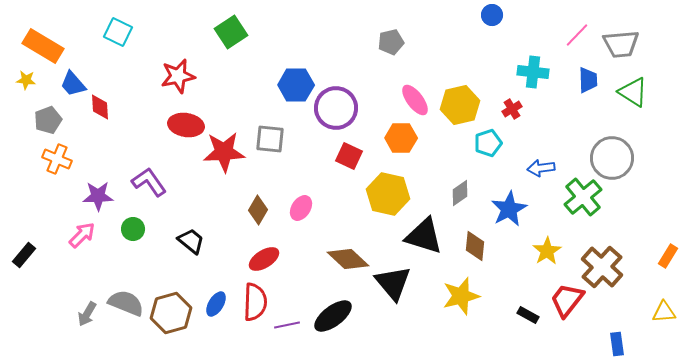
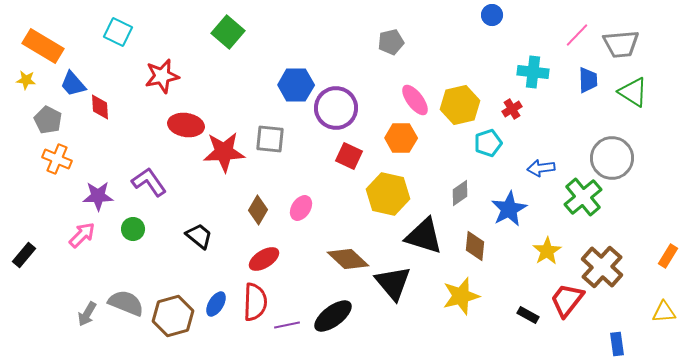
green square at (231, 32): moved 3 px left; rotated 16 degrees counterclockwise
red star at (178, 76): moved 16 px left
gray pentagon at (48, 120): rotated 24 degrees counterclockwise
black trapezoid at (191, 241): moved 8 px right, 5 px up
brown hexagon at (171, 313): moved 2 px right, 3 px down
